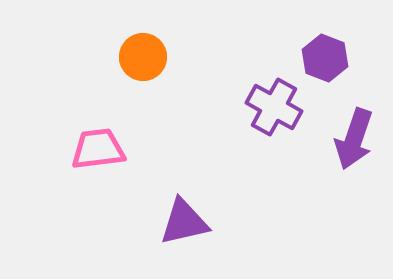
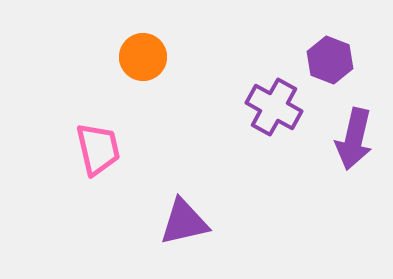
purple hexagon: moved 5 px right, 2 px down
purple arrow: rotated 6 degrees counterclockwise
pink trapezoid: rotated 84 degrees clockwise
